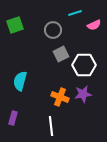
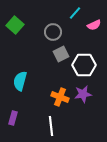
cyan line: rotated 32 degrees counterclockwise
green square: rotated 30 degrees counterclockwise
gray circle: moved 2 px down
